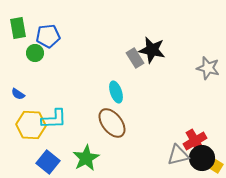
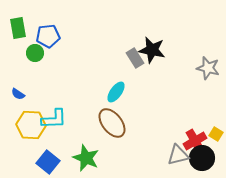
cyan ellipse: rotated 55 degrees clockwise
green star: rotated 20 degrees counterclockwise
yellow square: moved 32 px up
